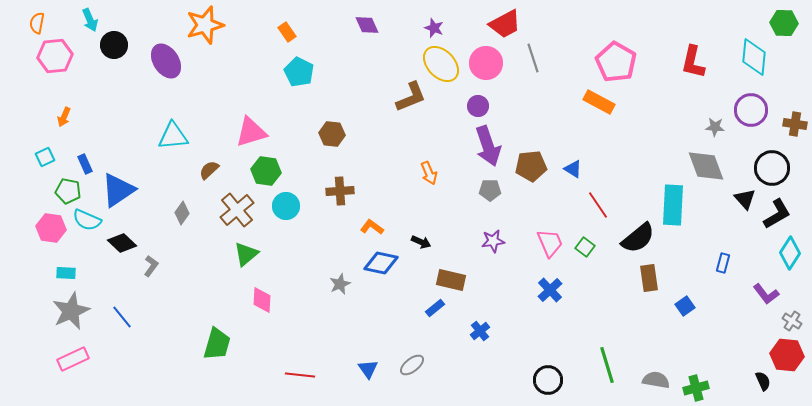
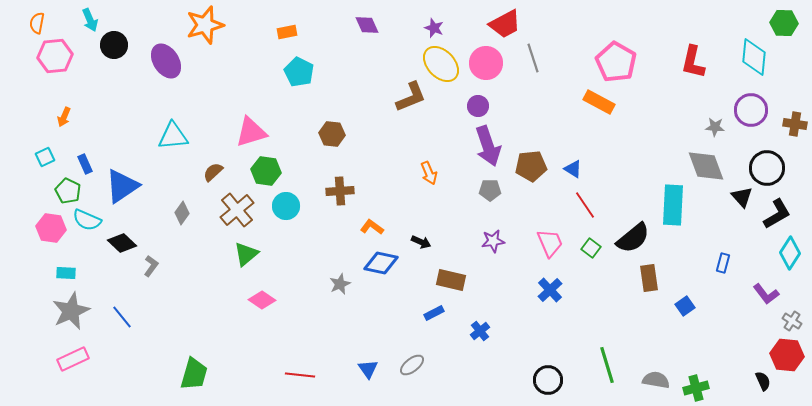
orange rectangle at (287, 32): rotated 66 degrees counterclockwise
black circle at (772, 168): moved 5 px left
brown semicircle at (209, 170): moved 4 px right, 2 px down
blue triangle at (118, 190): moved 4 px right, 4 px up
green pentagon at (68, 191): rotated 15 degrees clockwise
black triangle at (745, 199): moved 3 px left, 2 px up
red line at (598, 205): moved 13 px left
black semicircle at (638, 238): moved 5 px left
green square at (585, 247): moved 6 px right, 1 px down
pink diamond at (262, 300): rotated 60 degrees counterclockwise
blue rectangle at (435, 308): moved 1 px left, 5 px down; rotated 12 degrees clockwise
green trapezoid at (217, 344): moved 23 px left, 30 px down
